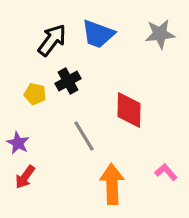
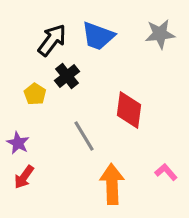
blue trapezoid: moved 2 px down
black cross: moved 1 px left, 5 px up; rotated 10 degrees counterclockwise
yellow pentagon: rotated 20 degrees clockwise
red diamond: rotated 6 degrees clockwise
red arrow: moved 1 px left
